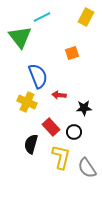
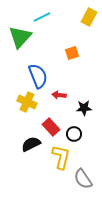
yellow rectangle: moved 3 px right
green triangle: rotated 20 degrees clockwise
black circle: moved 2 px down
black semicircle: rotated 48 degrees clockwise
gray semicircle: moved 4 px left, 11 px down
